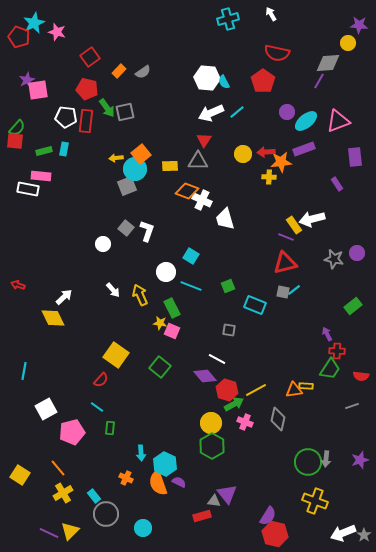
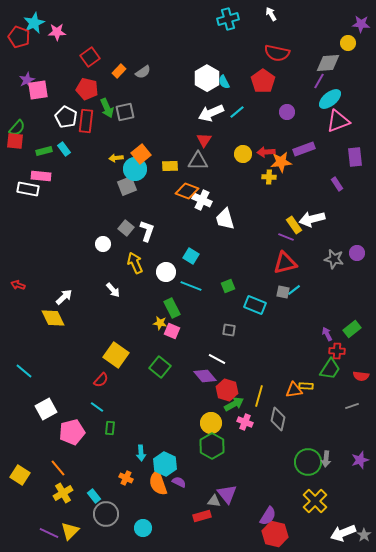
purple star at (359, 25): moved 2 px right, 1 px up
pink star at (57, 32): rotated 18 degrees counterclockwise
white hexagon at (207, 78): rotated 25 degrees clockwise
green arrow at (107, 108): rotated 12 degrees clockwise
white pentagon at (66, 117): rotated 20 degrees clockwise
cyan ellipse at (306, 121): moved 24 px right, 22 px up
cyan rectangle at (64, 149): rotated 48 degrees counterclockwise
yellow arrow at (140, 295): moved 5 px left, 32 px up
green rectangle at (353, 306): moved 1 px left, 23 px down
cyan line at (24, 371): rotated 60 degrees counterclockwise
yellow line at (256, 390): moved 3 px right, 6 px down; rotated 45 degrees counterclockwise
yellow cross at (315, 501): rotated 25 degrees clockwise
